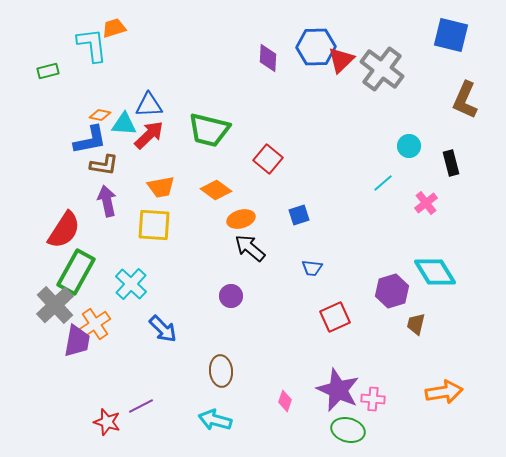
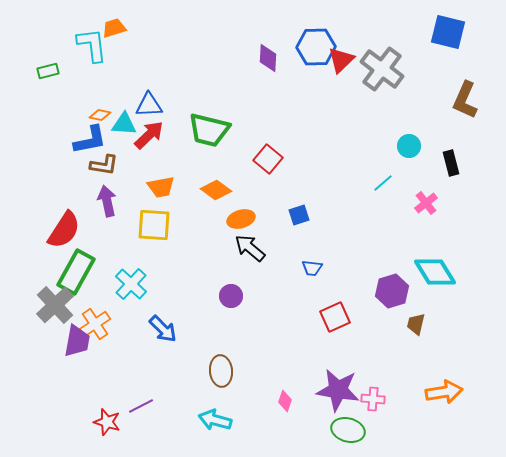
blue square at (451, 35): moved 3 px left, 3 px up
purple star at (338, 390): rotated 15 degrees counterclockwise
